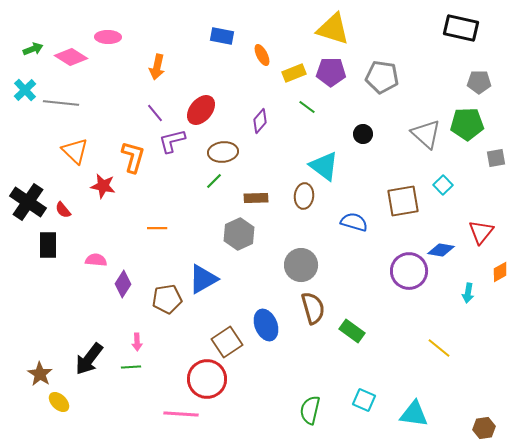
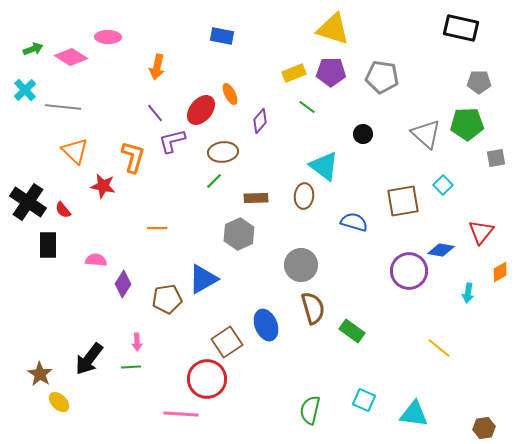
orange ellipse at (262, 55): moved 32 px left, 39 px down
gray line at (61, 103): moved 2 px right, 4 px down
